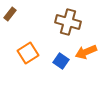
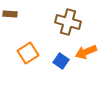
brown rectangle: rotated 56 degrees clockwise
